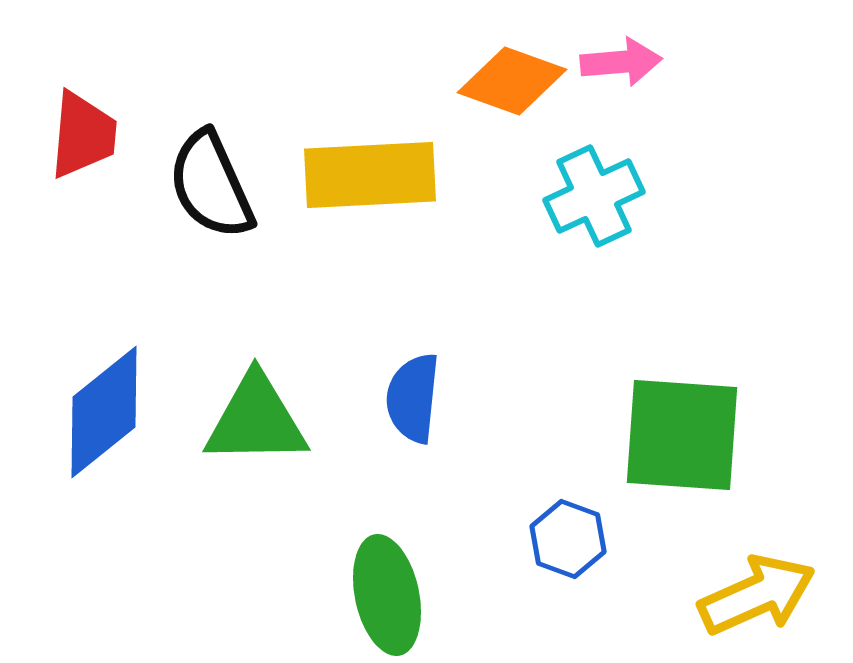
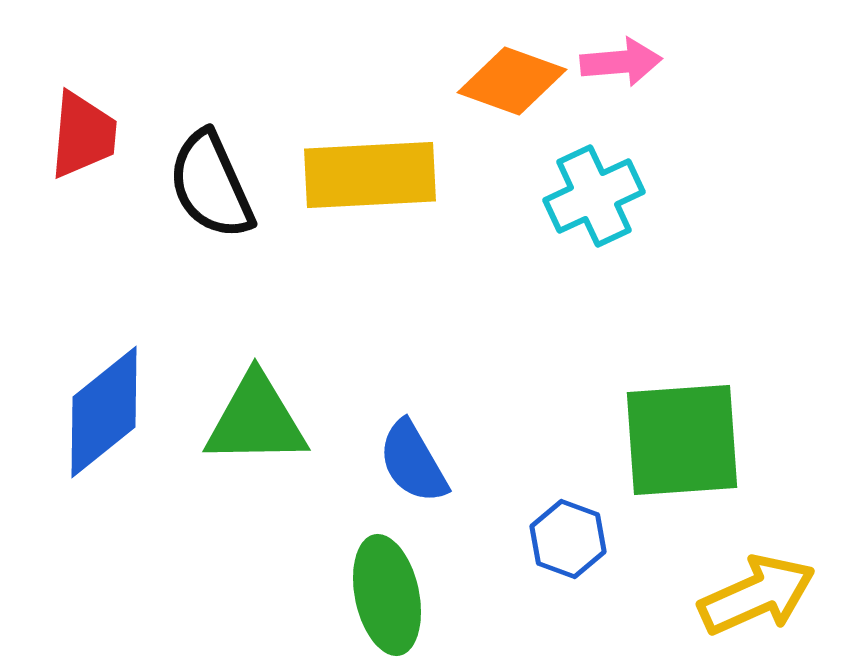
blue semicircle: moved 64 px down; rotated 36 degrees counterclockwise
green square: moved 5 px down; rotated 8 degrees counterclockwise
